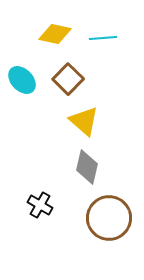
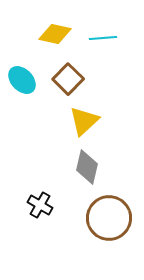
yellow triangle: rotated 36 degrees clockwise
